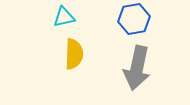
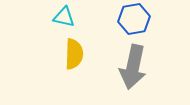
cyan triangle: rotated 25 degrees clockwise
gray arrow: moved 4 px left, 1 px up
